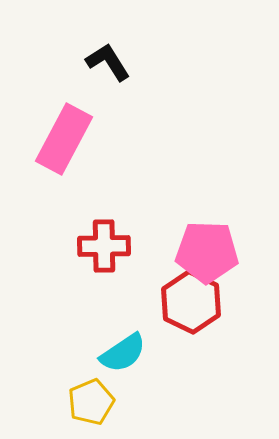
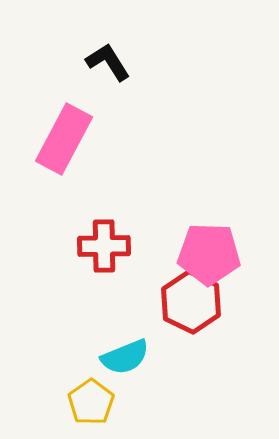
pink pentagon: moved 2 px right, 2 px down
cyan semicircle: moved 2 px right, 4 px down; rotated 12 degrees clockwise
yellow pentagon: rotated 12 degrees counterclockwise
